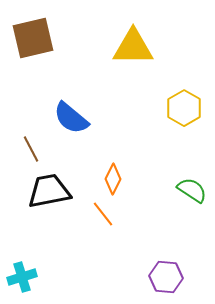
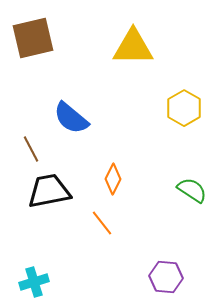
orange line: moved 1 px left, 9 px down
cyan cross: moved 12 px right, 5 px down
